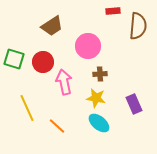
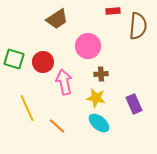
brown trapezoid: moved 5 px right, 7 px up
brown cross: moved 1 px right
